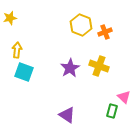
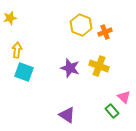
purple star: rotated 24 degrees counterclockwise
green rectangle: rotated 56 degrees counterclockwise
